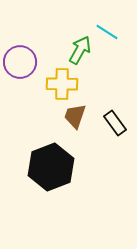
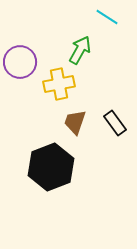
cyan line: moved 15 px up
yellow cross: moved 3 px left; rotated 12 degrees counterclockwise
brown trapezoid: moved 6 px down
